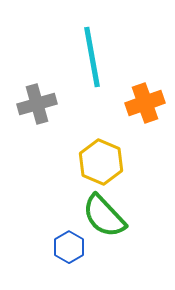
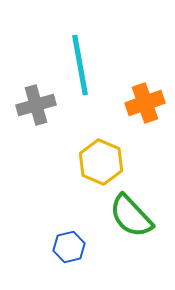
cyan line: moved 12 px left, 8 px down
gray cross: moved 1 px left, 1 px down
green semicircle: moved 27 px right
blue hexagon: rotated 16 degrees clockwise
